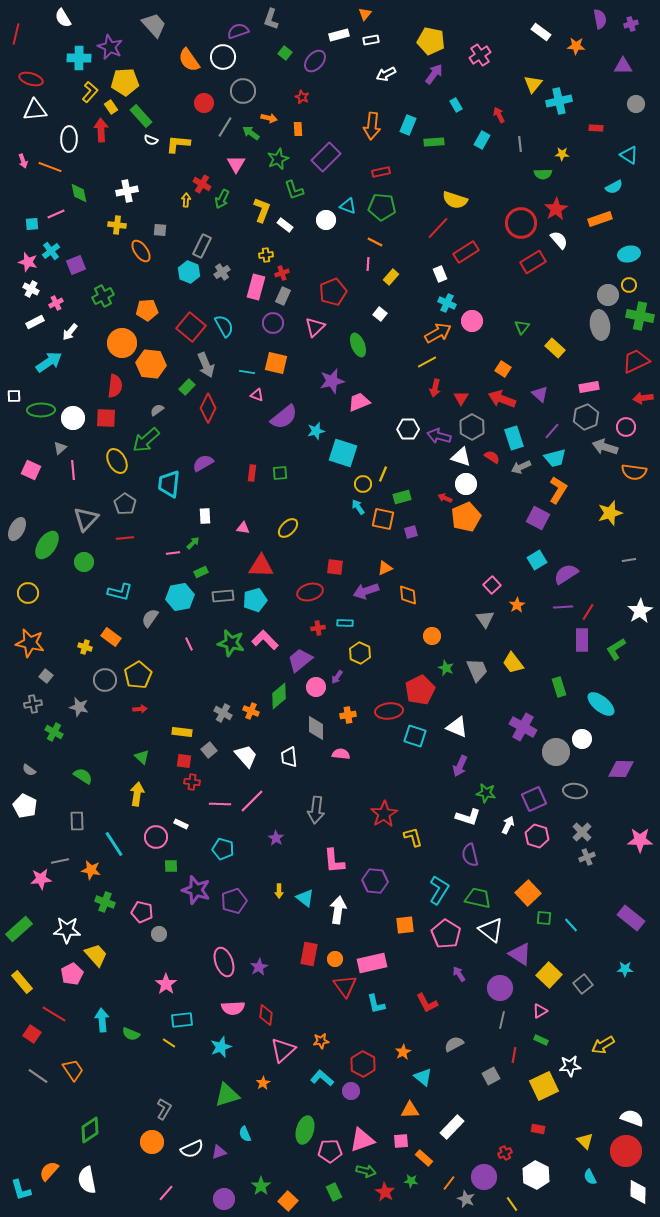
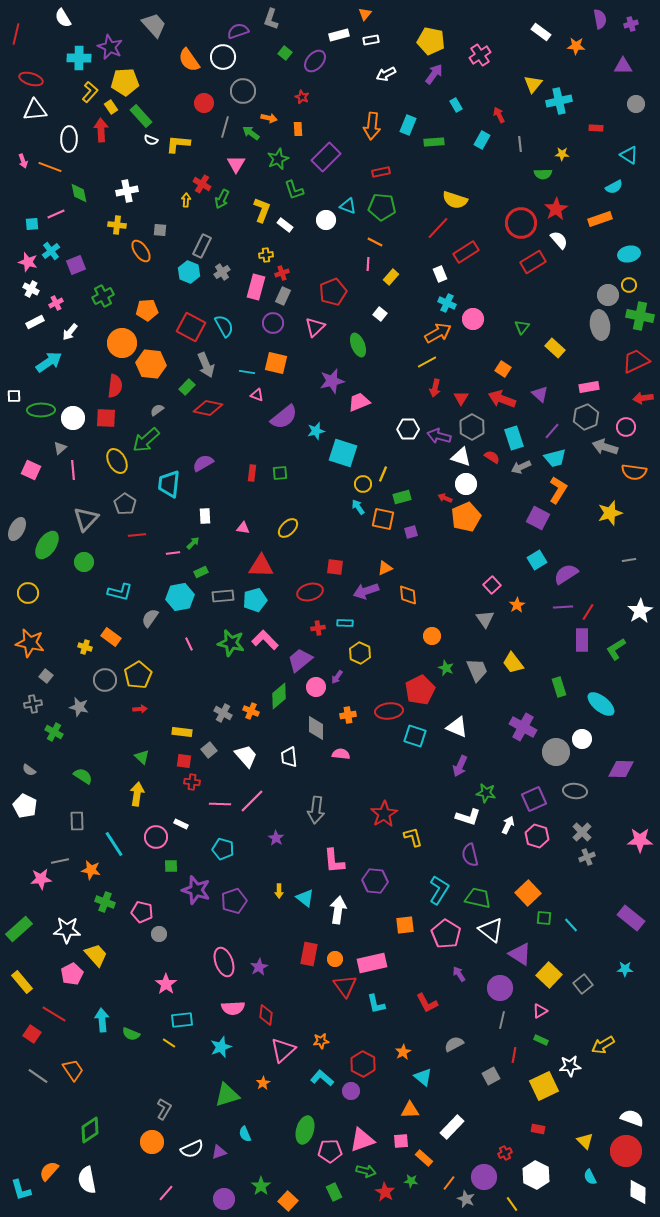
gray line at (225, 127): rotated 15 degrees counterclockwise
pink circle at (472, 321): moved 1 px right, 2 px up
red square at (191, 327): rotated 12 degrees counterclockwise
red diamond at (208, 408): rotated 76 degrees clockwise
red line at (125, 538): moved 12 px right, 3 px up
